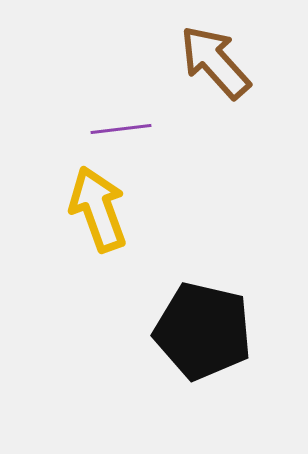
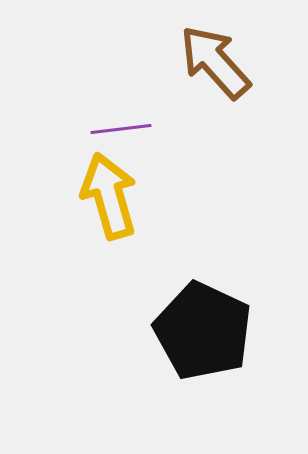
yellow arrow: moved 11 px right, 13 px up; rotated 4 degrees clockwise
black pentagon: rotated 12 degrees clockwise
